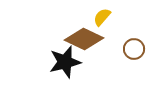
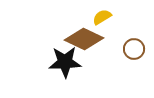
yellow semicircle: rotated 18 degrees clockwise
black star: rotated 12 degrees clockwise
